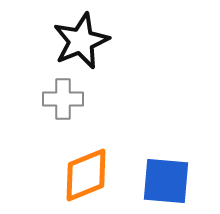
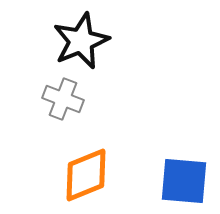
gray cross: rotated 21 degrees clockwise
blue square: moved 18 px right
